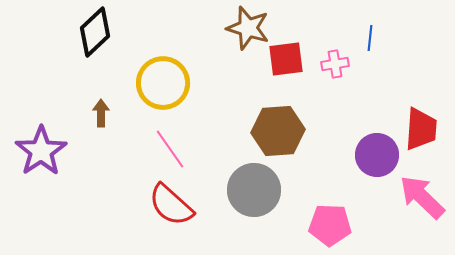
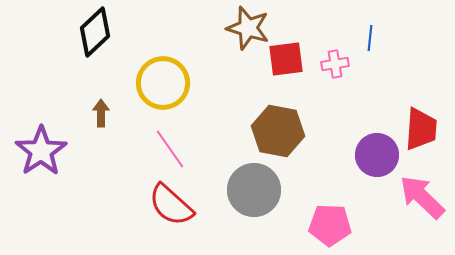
brown hexagon: rotated 15 degrees clockwise
